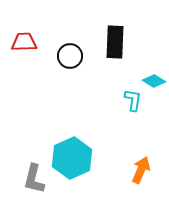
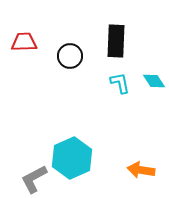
black rectangle: moved 1 px right, 1 px up
cyan diamond: rotated 25 degrees clockwise
cyan L-shape: moved 13 px left, 17 px up; rotated 20 degrees counterclockwise
orange arrow: rotated 104 degrees counterclockwise
gray L-shape: rotated 48 degrees clockwise
